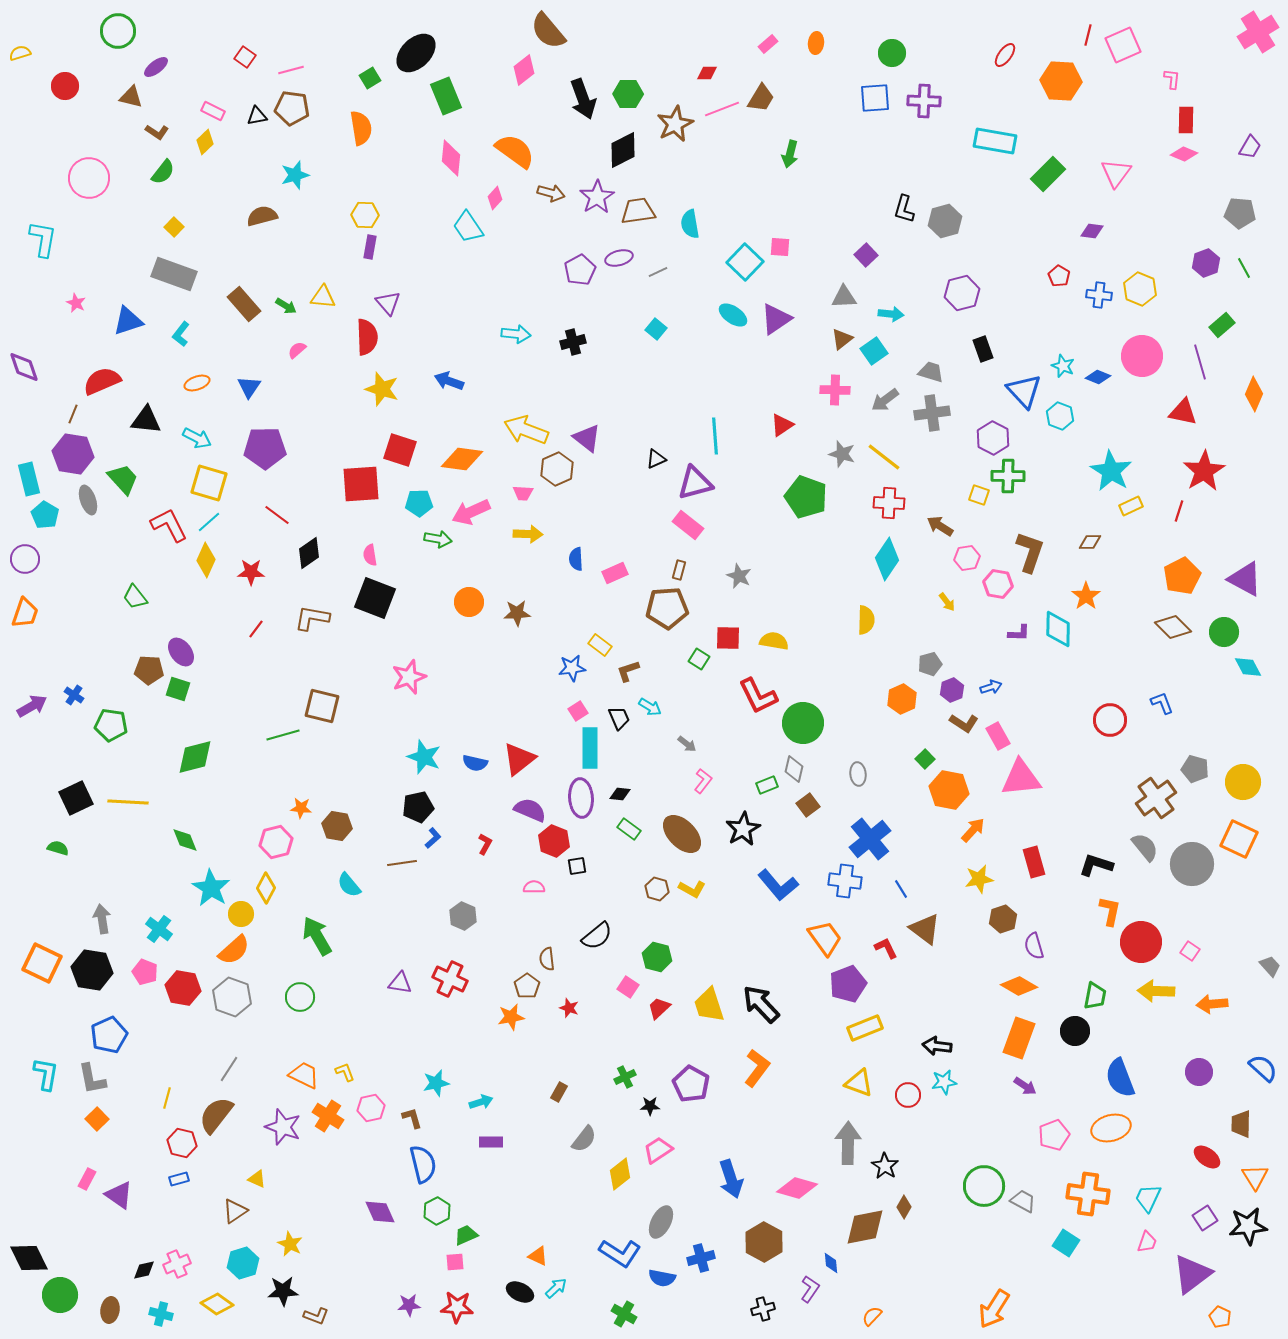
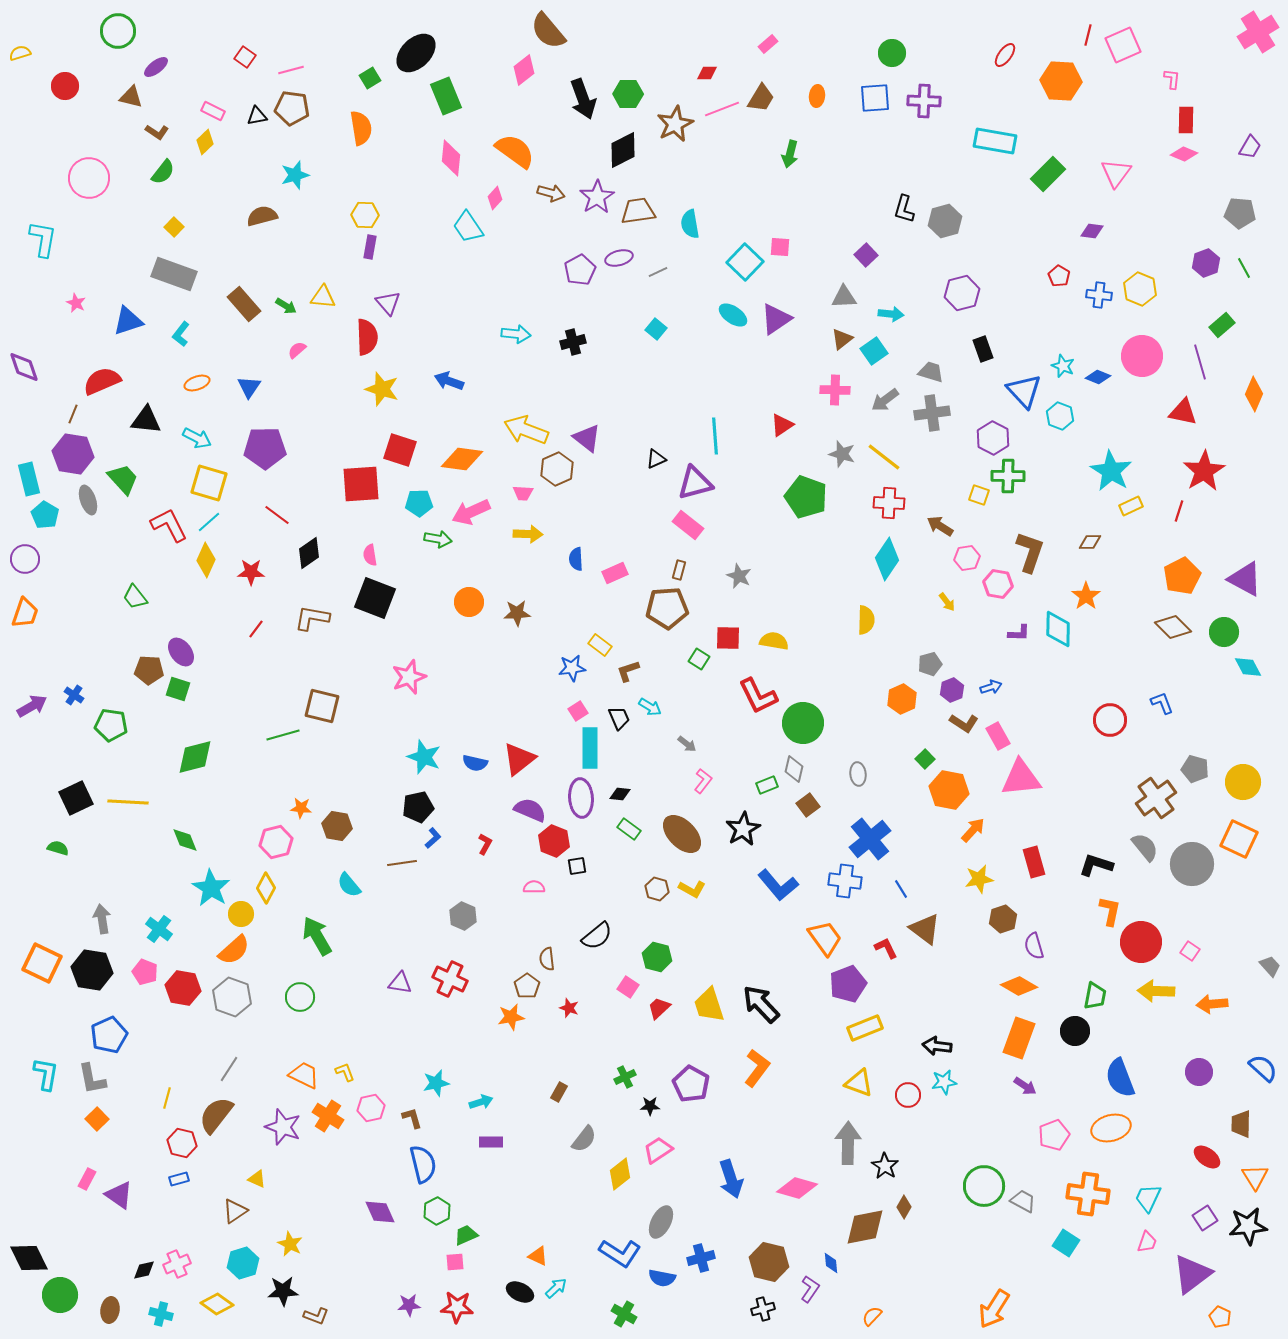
orange ellipse at (816, 43): moved 1 px right, 53 px down
brown hexagon at (764, 1242): moved 5 px right, 20 px down; rotated 15 degrees counterclockwise
